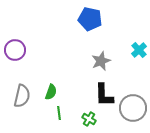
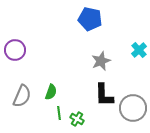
gray semicircle: rotated 10 degrees clockwise
green cross: moved 12 px left
